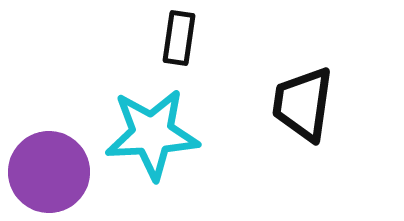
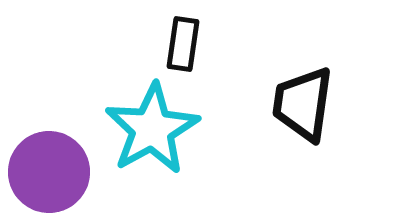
black rectangle: moved 4 px right, 6 px down
cyan star: moved 5 px up; rotated 26 degrees counterclockwise
